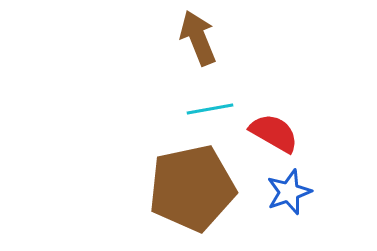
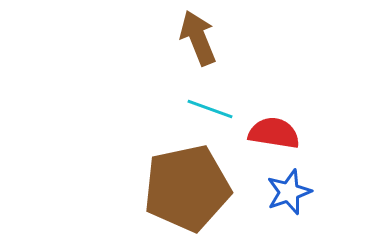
cyan line: rotated 30 degrees clockwise
red semicircle: rotated 21 degrees counterclockwise
brown pentagon: moved 5 px left
